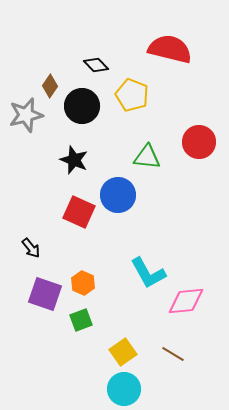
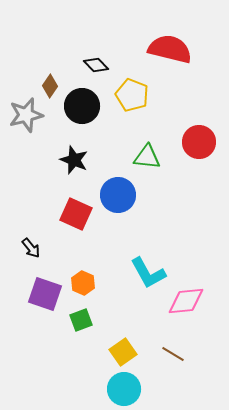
red square: moved 3 px left, 2 px down
